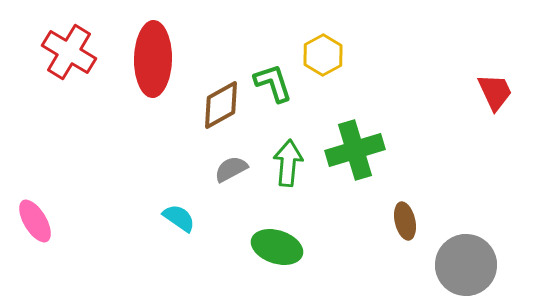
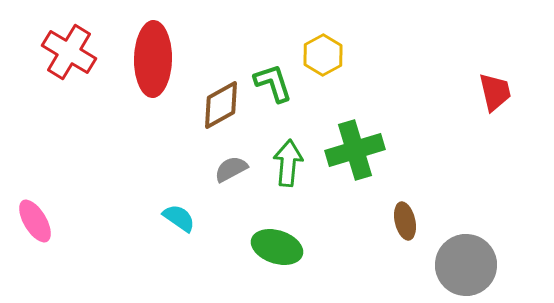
red trapezoid: rotated 12 degrees clockwise
